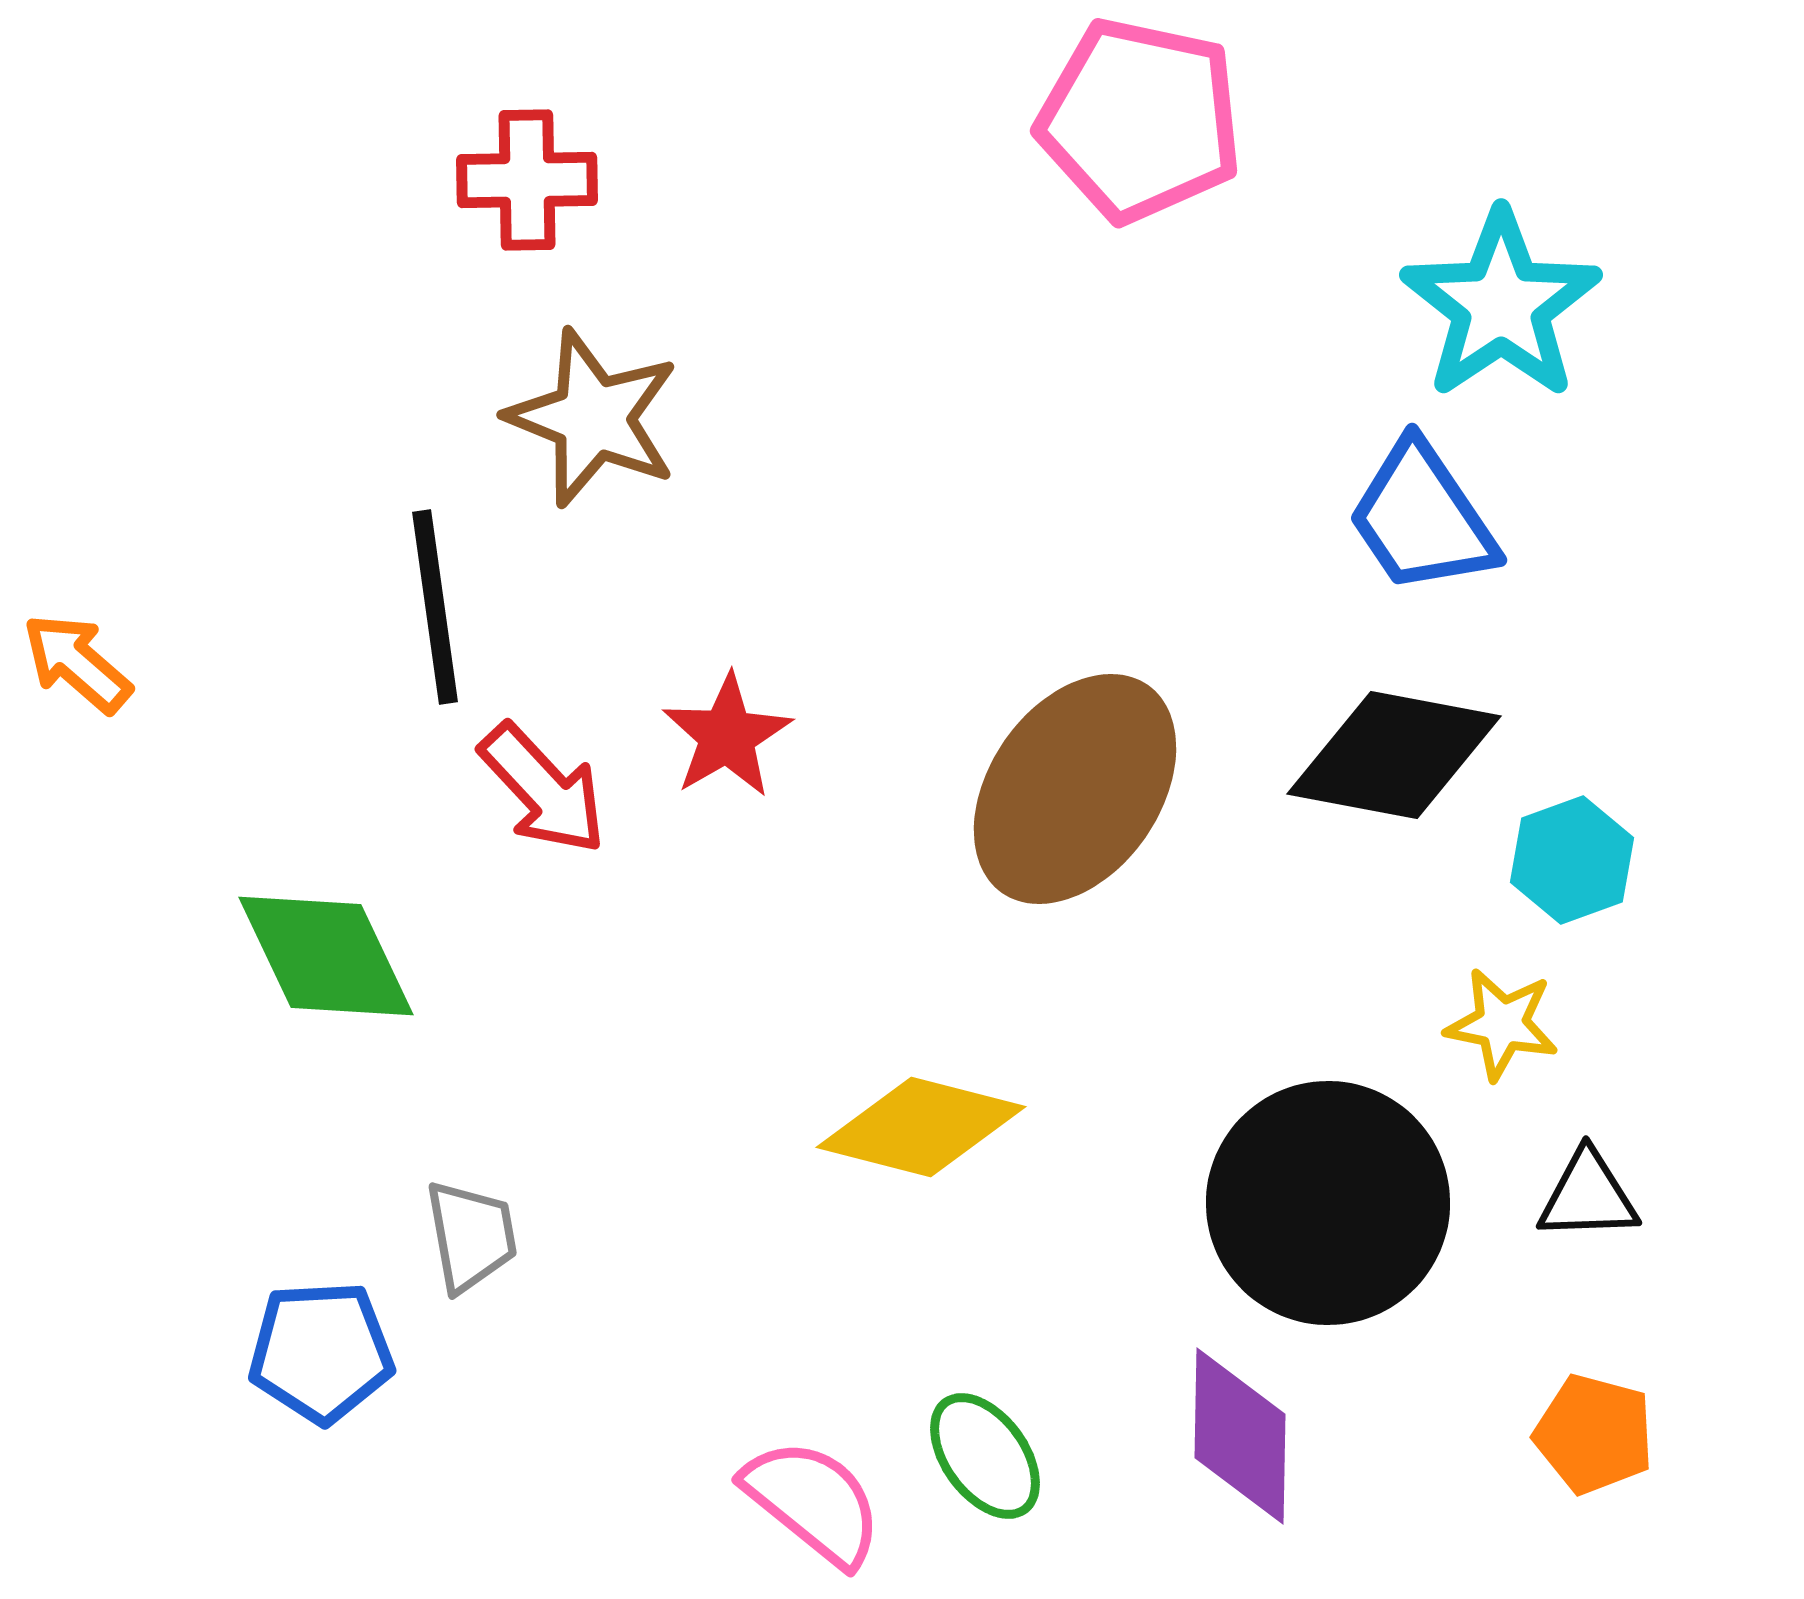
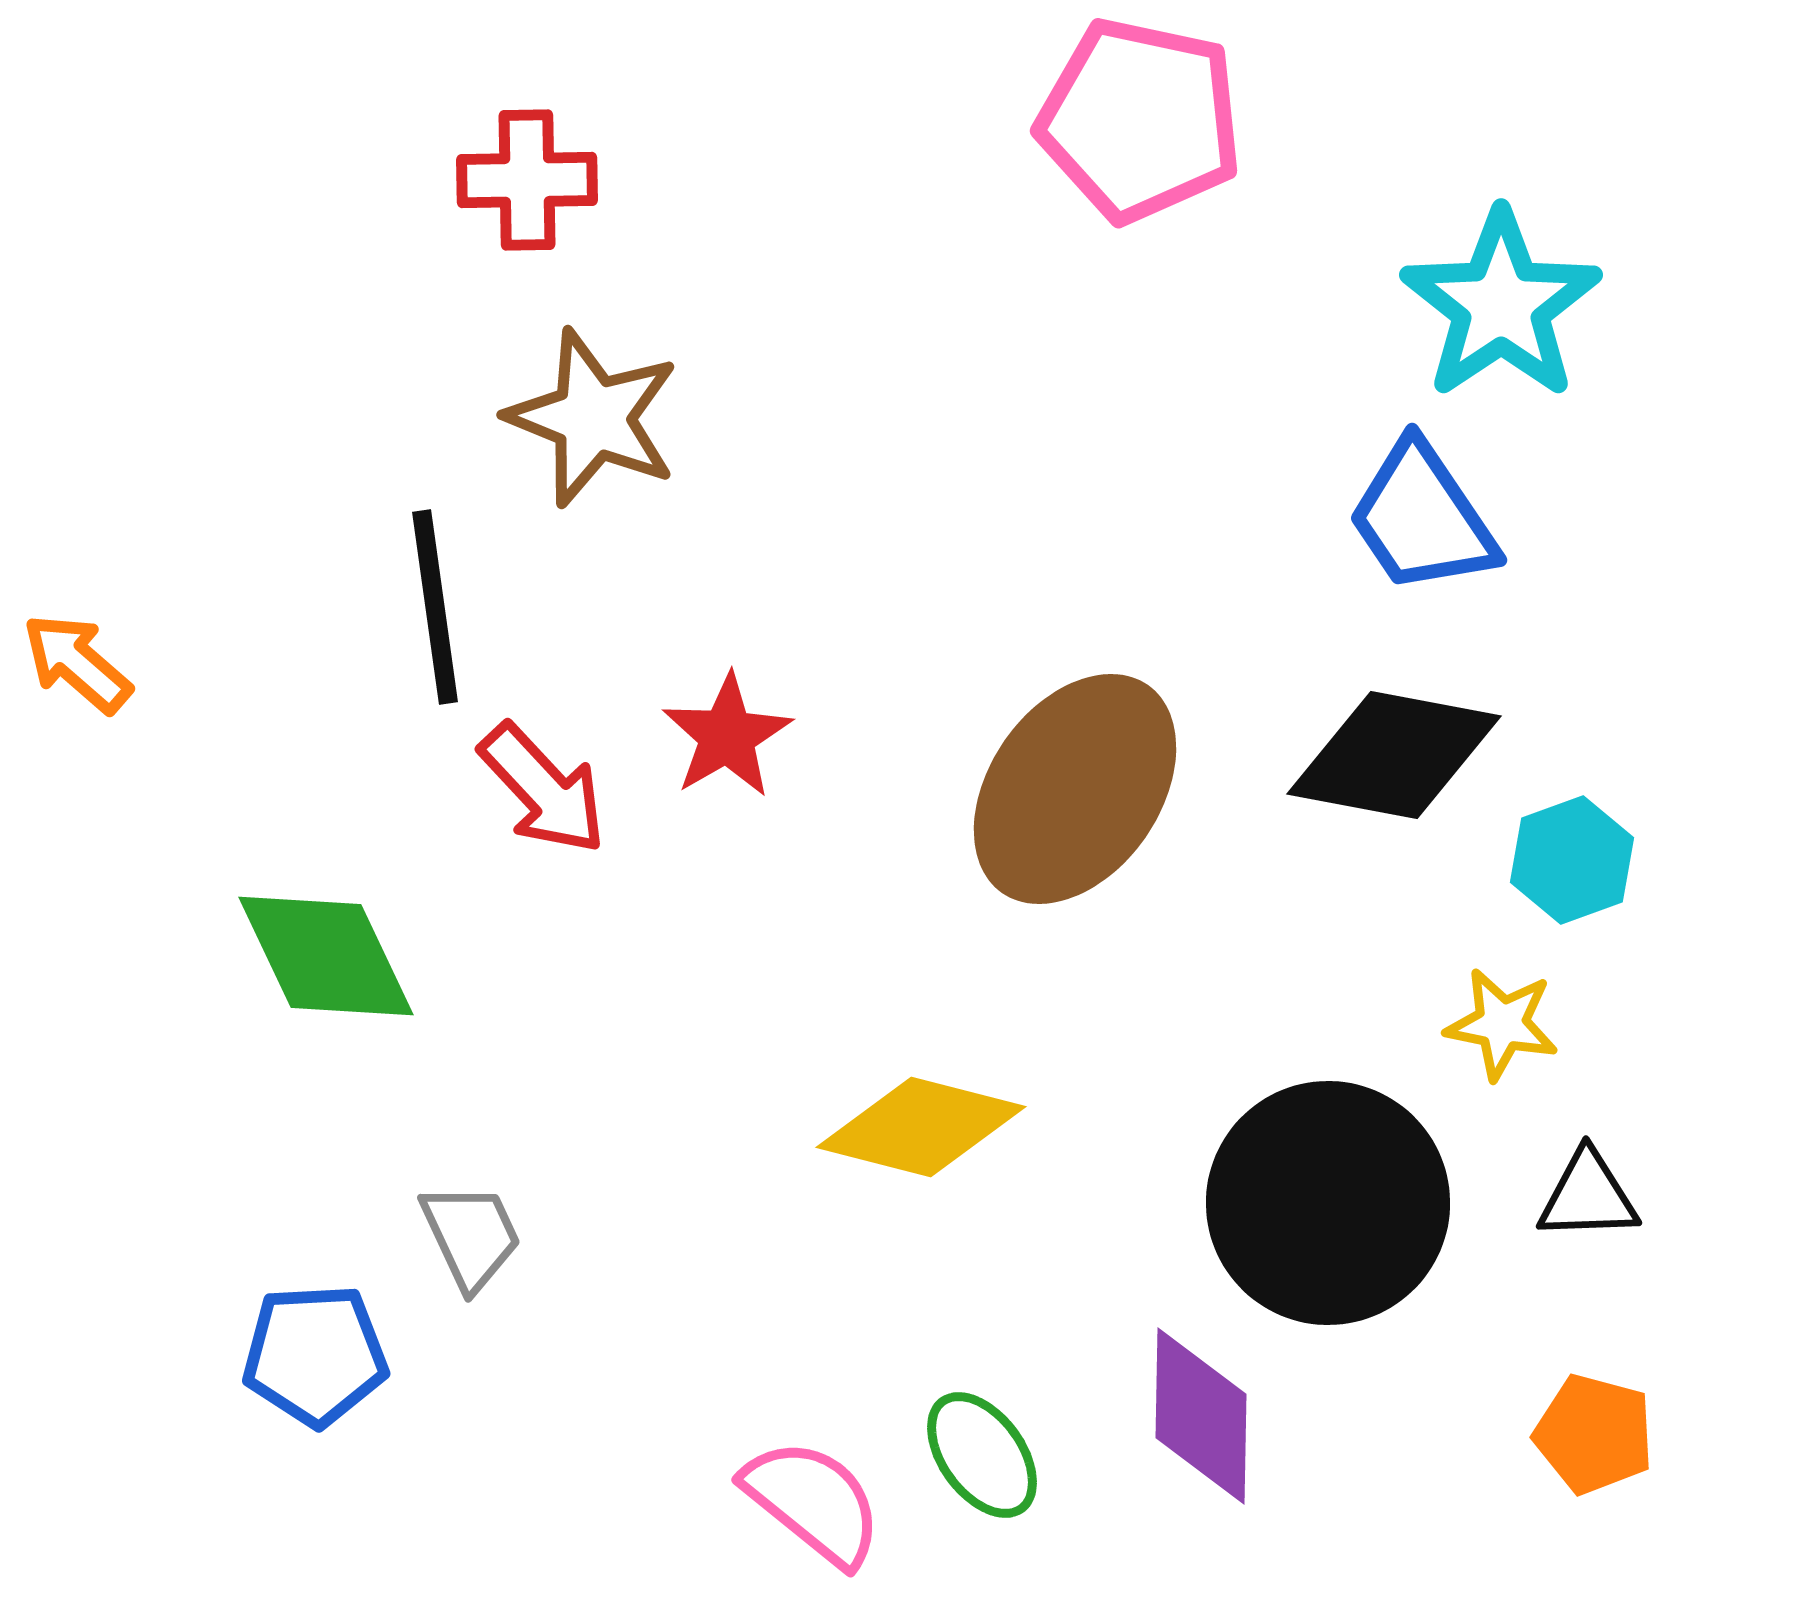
gray trapezoid: rotated 15 degrees counterclockwise
blue pentagon: moved 6 px left, 3 px down
purple diamond: moved 39 px left, 20 px up
green ellipse: moved 3 px left, 1 px up
